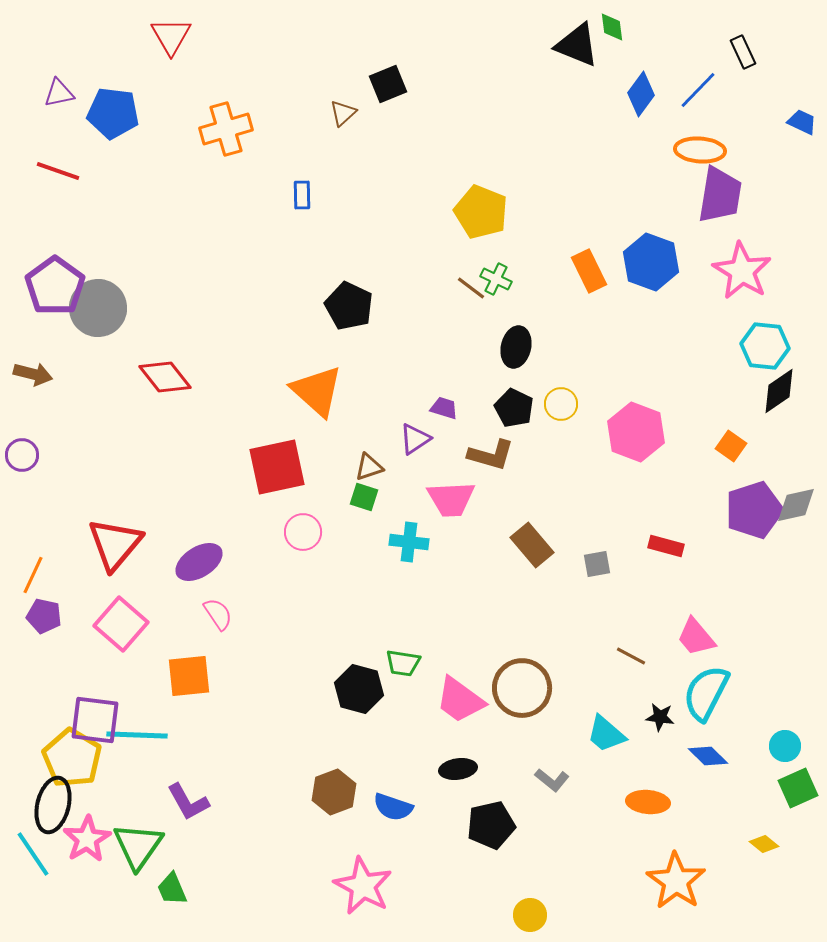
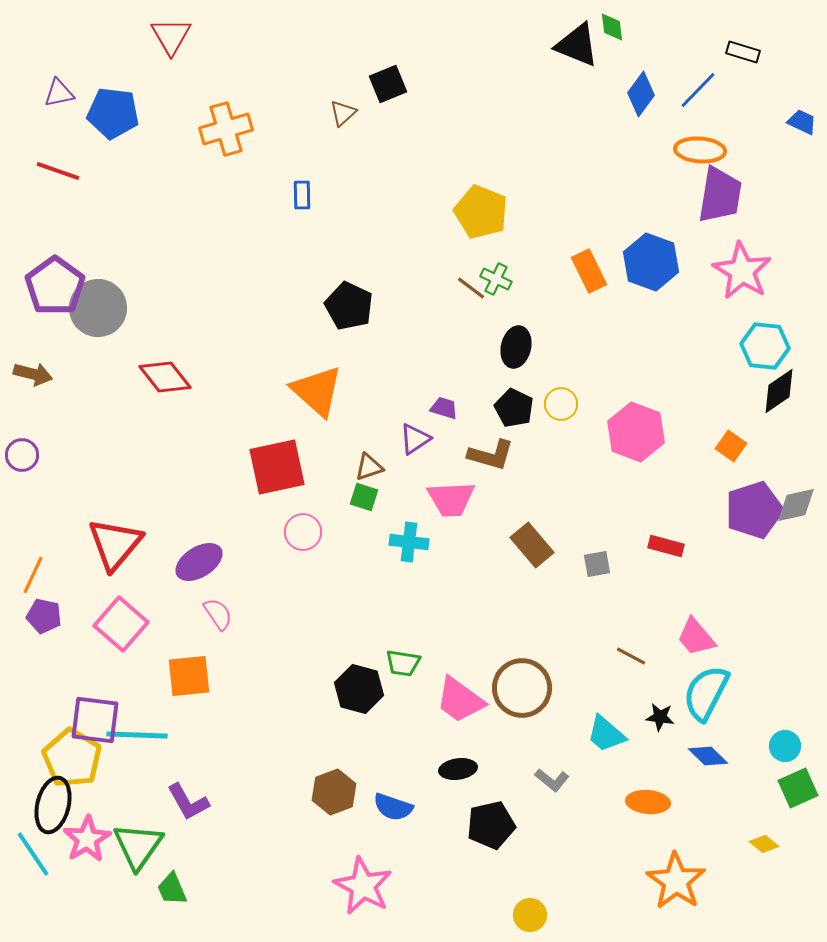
black rectangle at (743, 52): rotated 48 degrees counterclockwise
